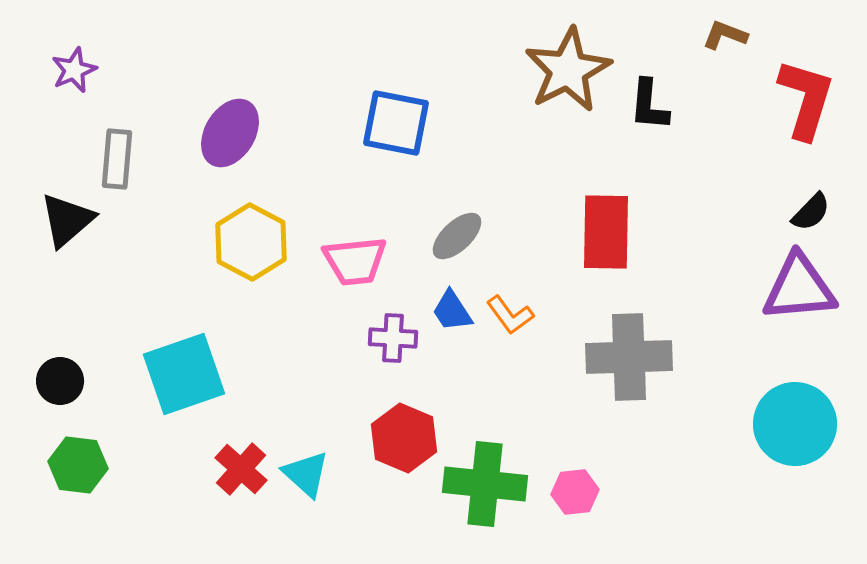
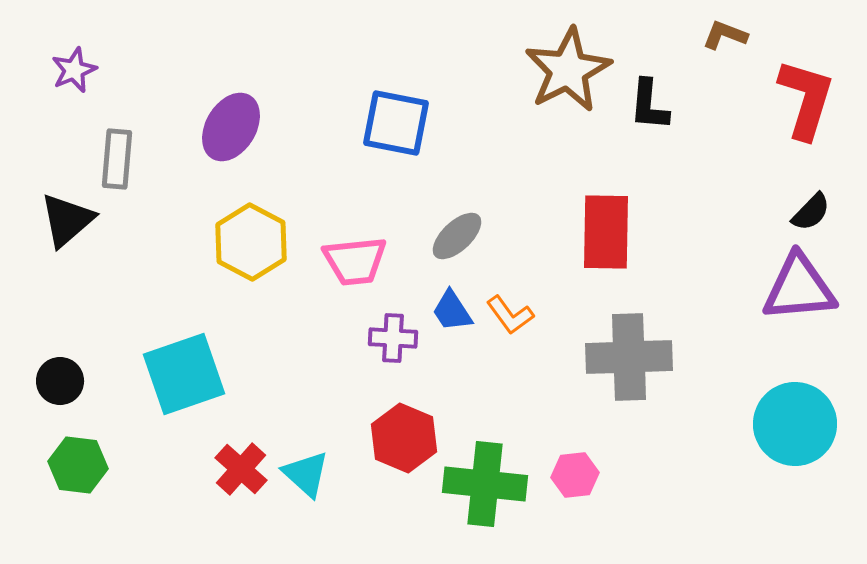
purple ellipse: moved 1 px right, 6 px up
pink hexagon: moved 17 px up
